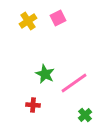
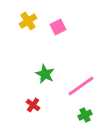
pink square: moved 9 px down
pink line: moved 7 px right, 3 px down
red cross: rotated 32 degrees clockwise
green cross: rotated 16 degrees clockwise
